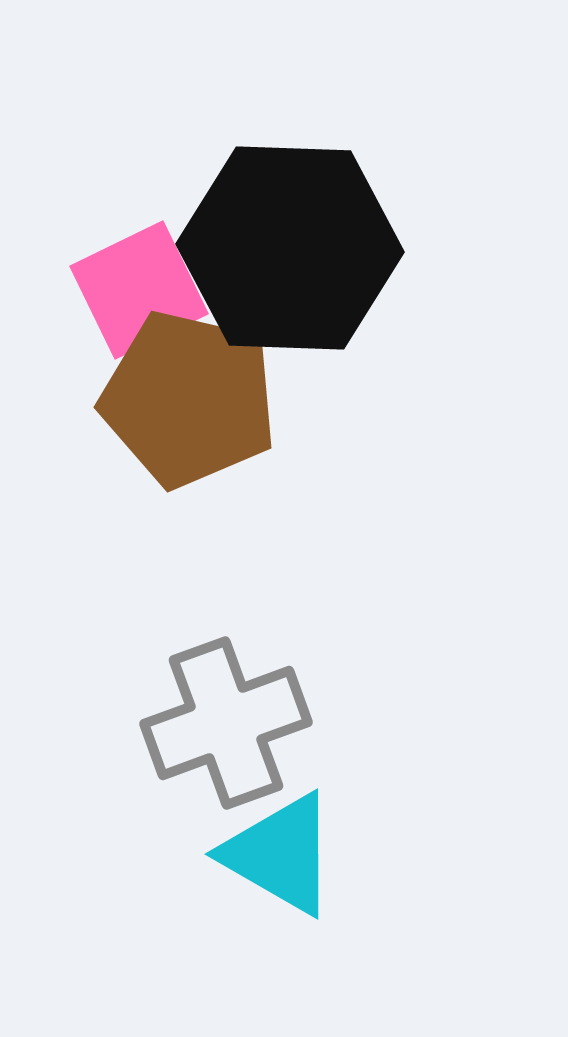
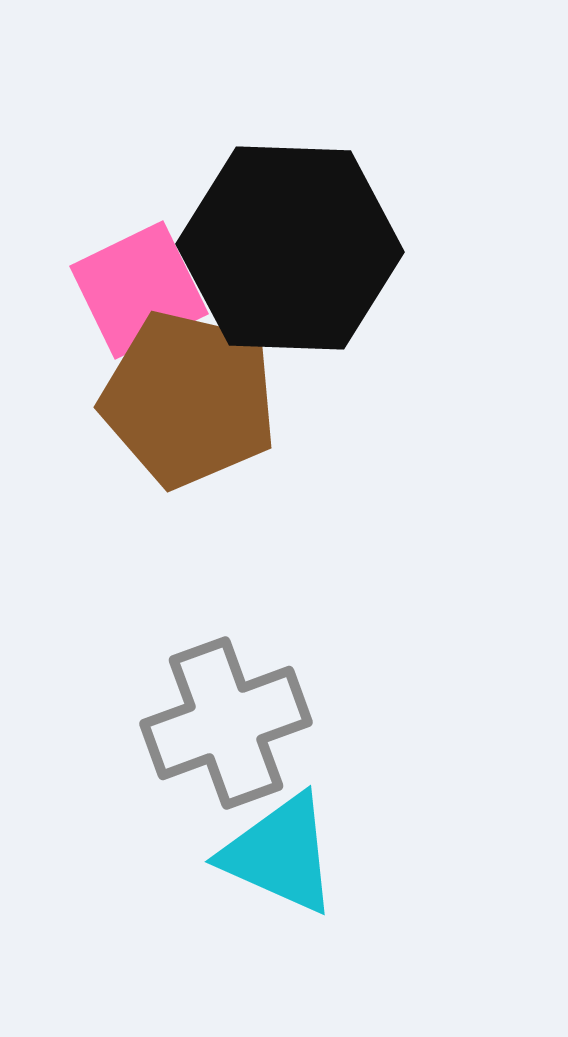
cyan triangle: rotated 6 degrees counterclockwise
